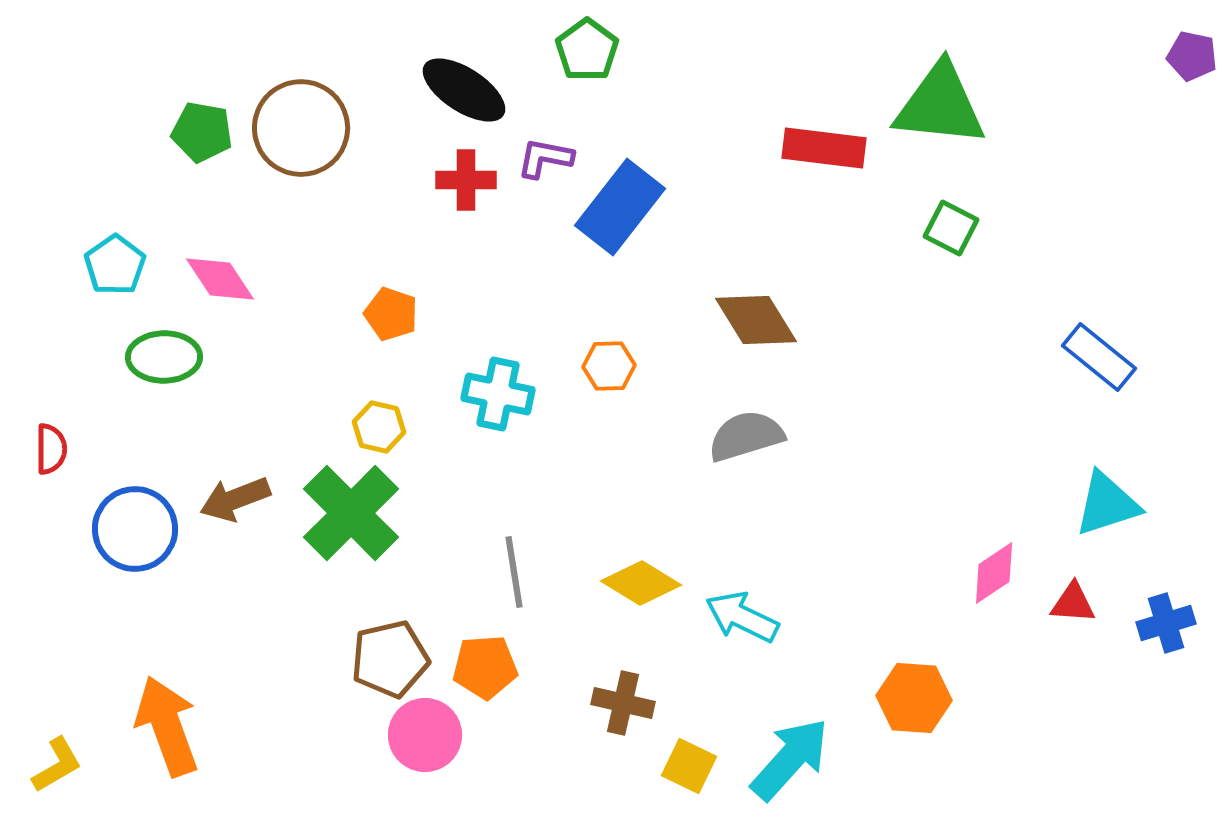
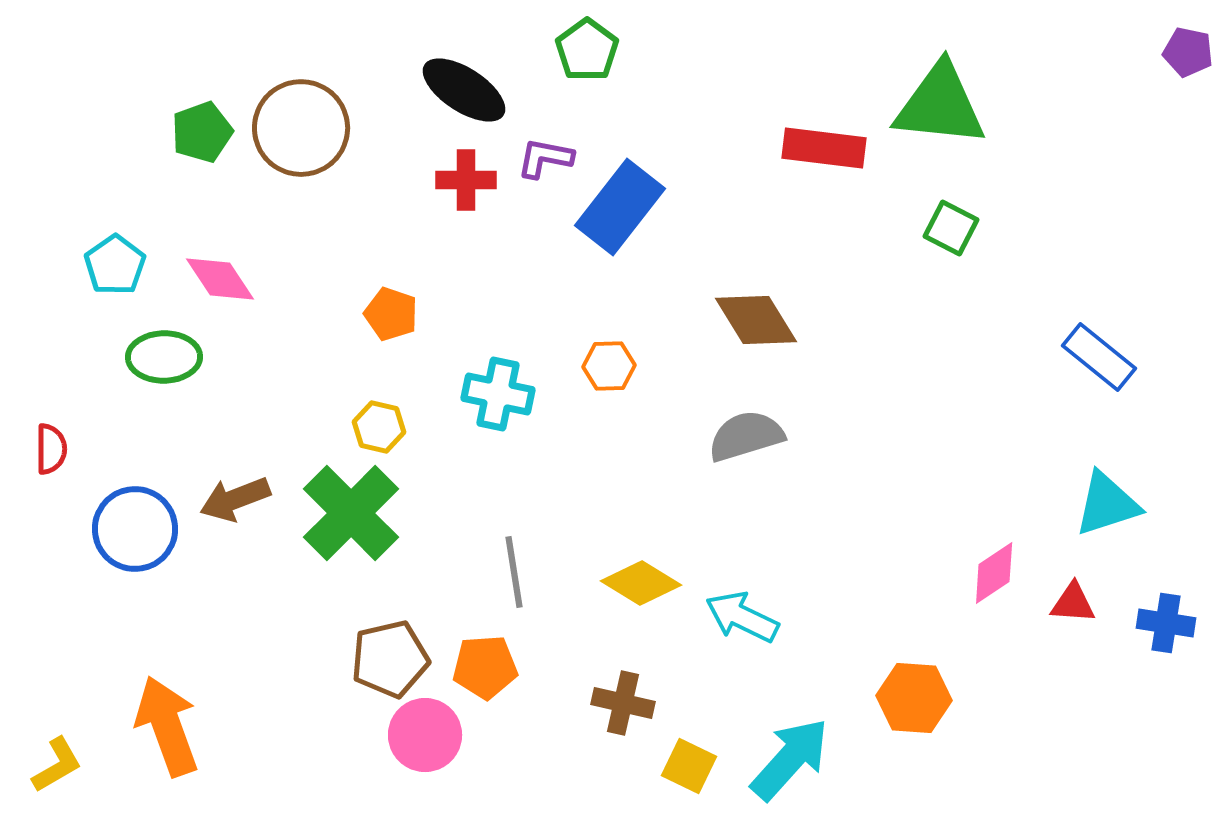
purple pentagon at (1192, 56): moved 4 px left, 4 px up
green pentagon at (202, 132): rotated 30 degrees counterclockwise
blue cross at (1166, 623): rotated 26 degrees clockwise
